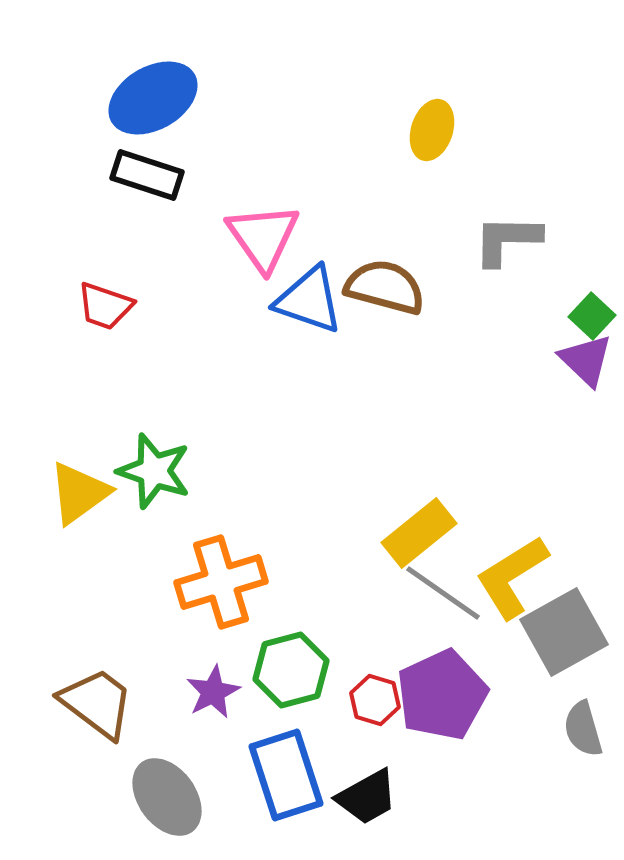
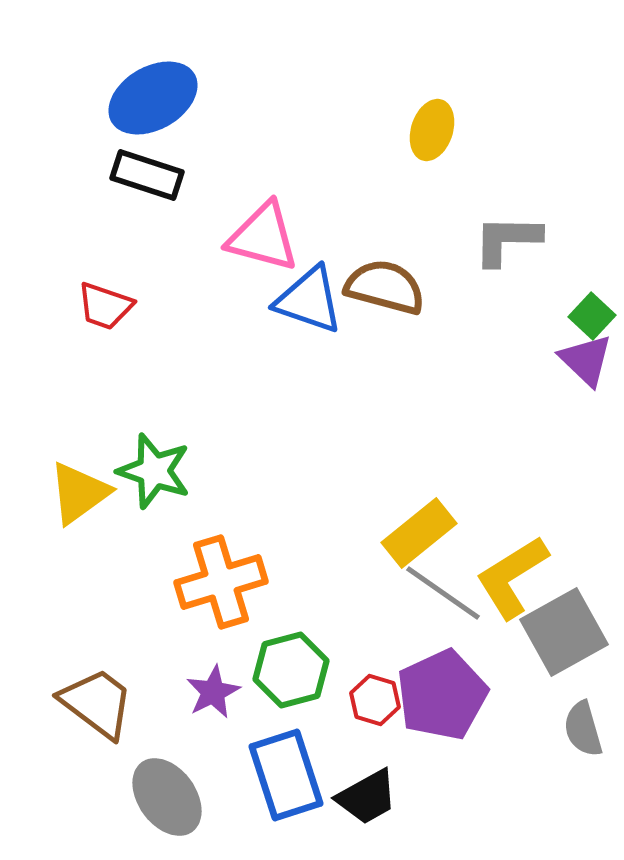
pink triangle: rotated 40 degrees counterclockwise
